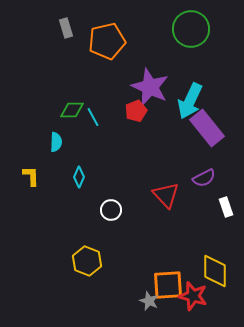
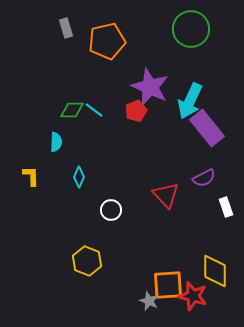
cyan line: moved 1 px right, 7 px up; rotated 24 degrees counterclockwise
